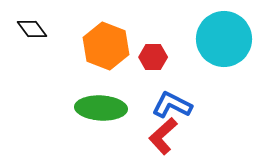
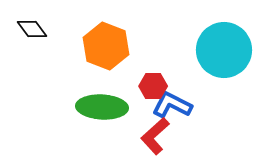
cyan circle: moved 11 px down
red hexagon: moved 29 px down
green ellipse: moved 1 px right, 1 px up
red L-shape: moved 8 px left
